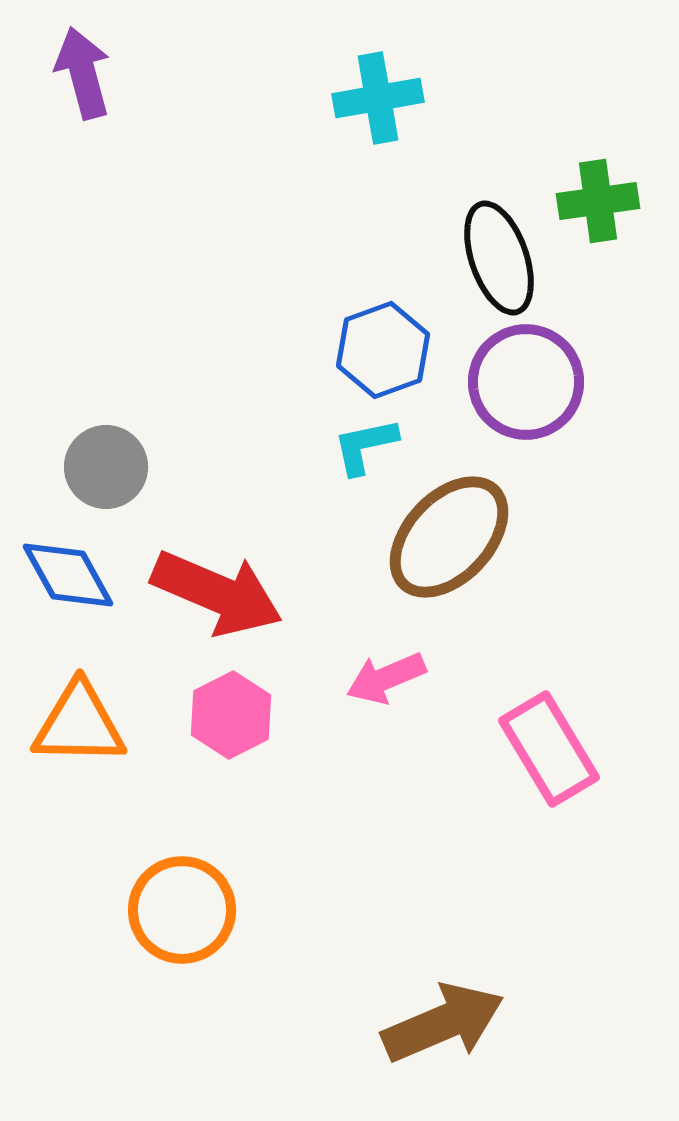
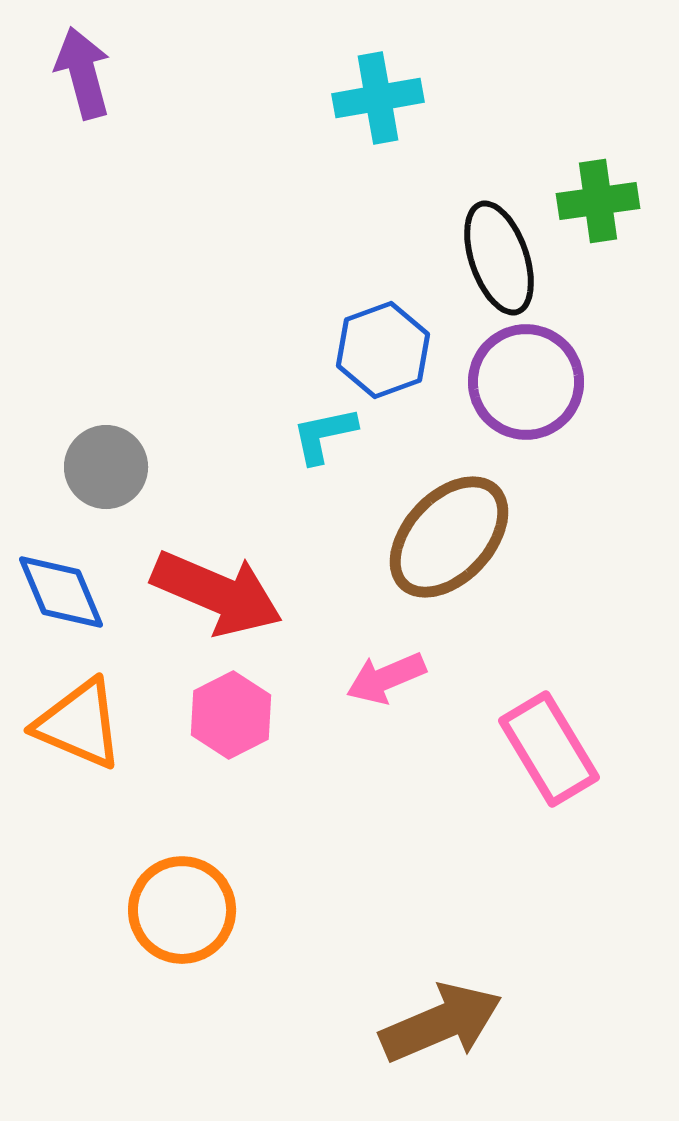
cyan L-shape: moved 41 px left, 11 px up
blue diamond: moved 7 px left, 17 px down; rotated 6 degrees clockwise
orange triangle: rotated 22 degrees clockwise
brown arrow: moved 2 px left
